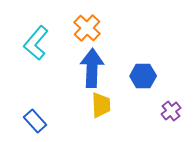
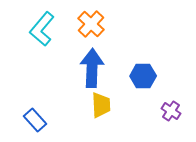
orange cross: moved 4 px right, 4 px up
cyan L-shape: moved 6 px right, 14 px up
purple cross: rotated 18 degrees counterclockwise
blue rectangle: moved 1 px up
